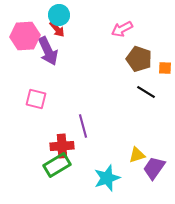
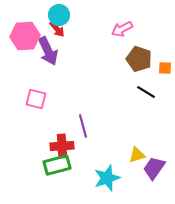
green rectangle: rotated 16 degrees clockwise
